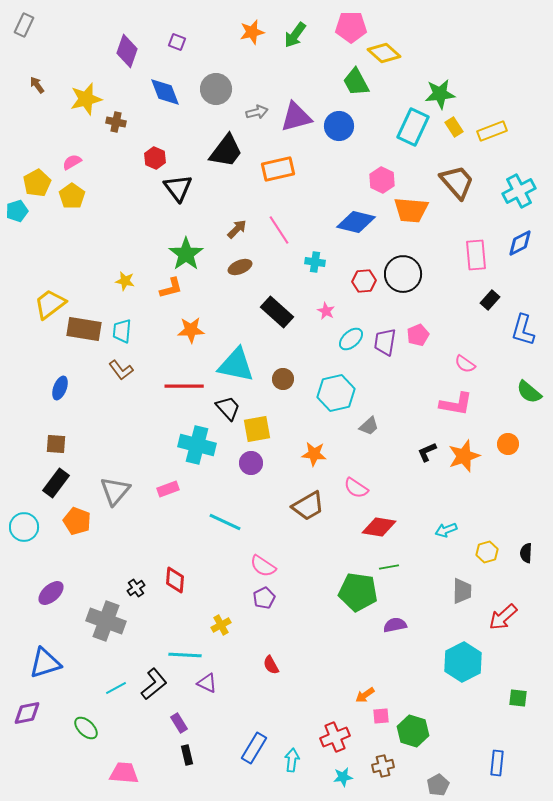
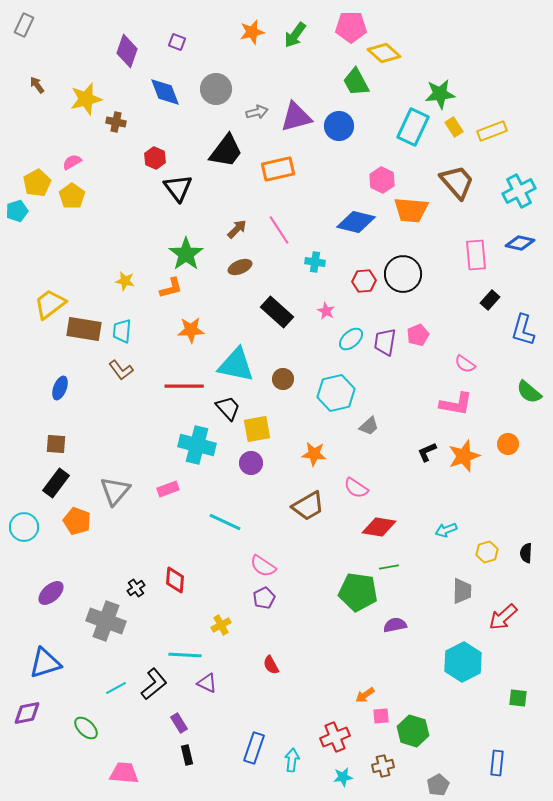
blue diamond at (520, 243): rotated 40 degrees clockwise
blue rectangle at (254, 748): rotated 12 degrees counterclockwise
